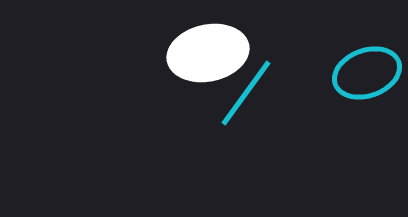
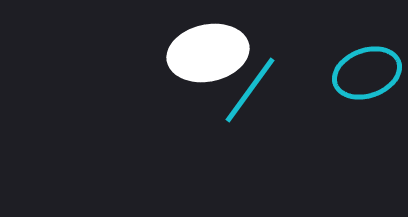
cyan line: moved 4 px right, 3 px up
